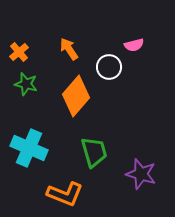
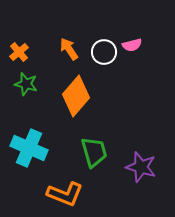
pink semicircle: moved 2 px left
white circle: moved 5 px left, 15 px up
purple star: moved 7 px up
